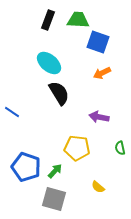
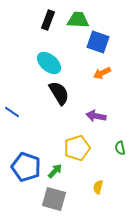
purple arrow: moved 3 px left, 1 px up
yellow pentagon: rotated 25 degrees counterclockwise
yellow semicircle: rotated 64 degrees clockwise
